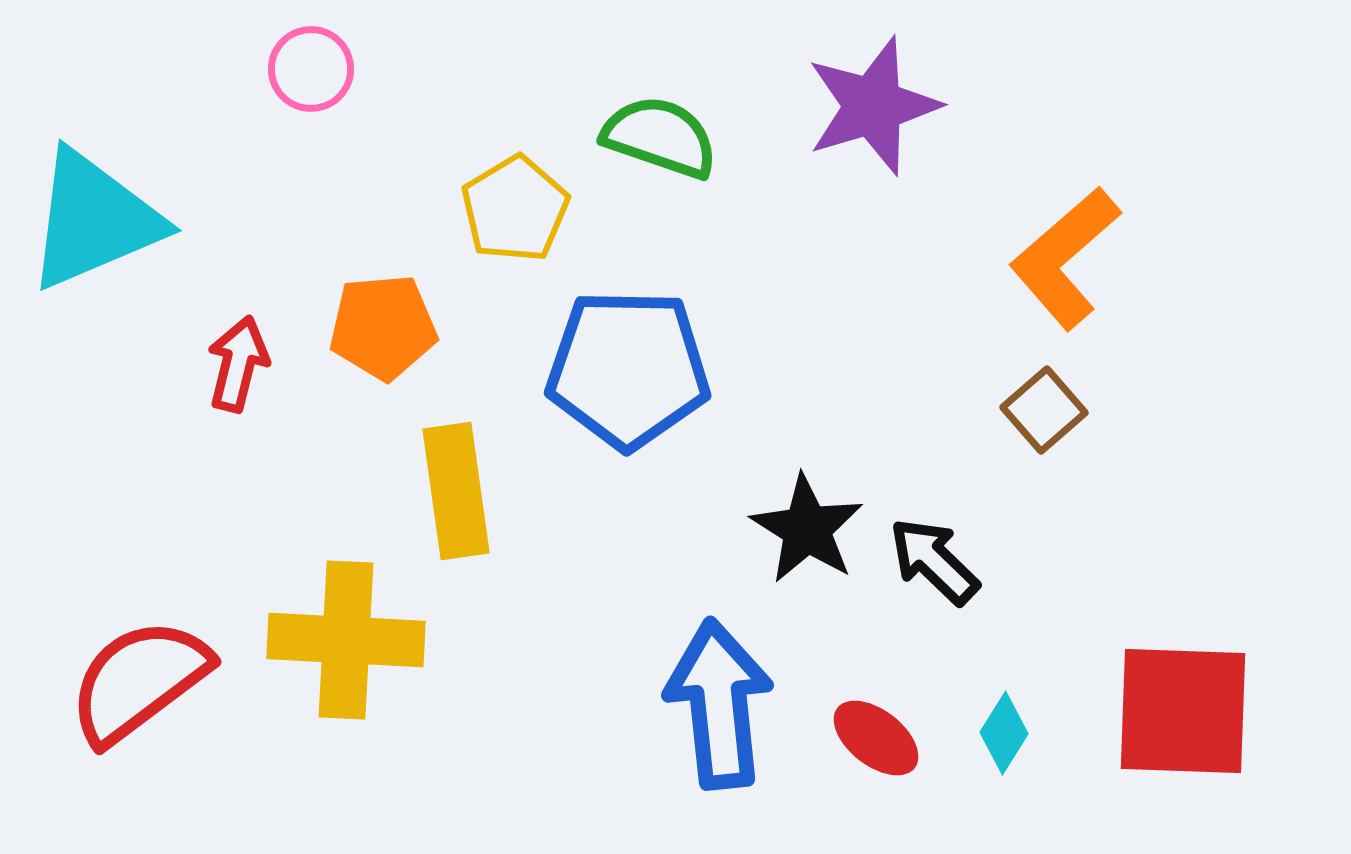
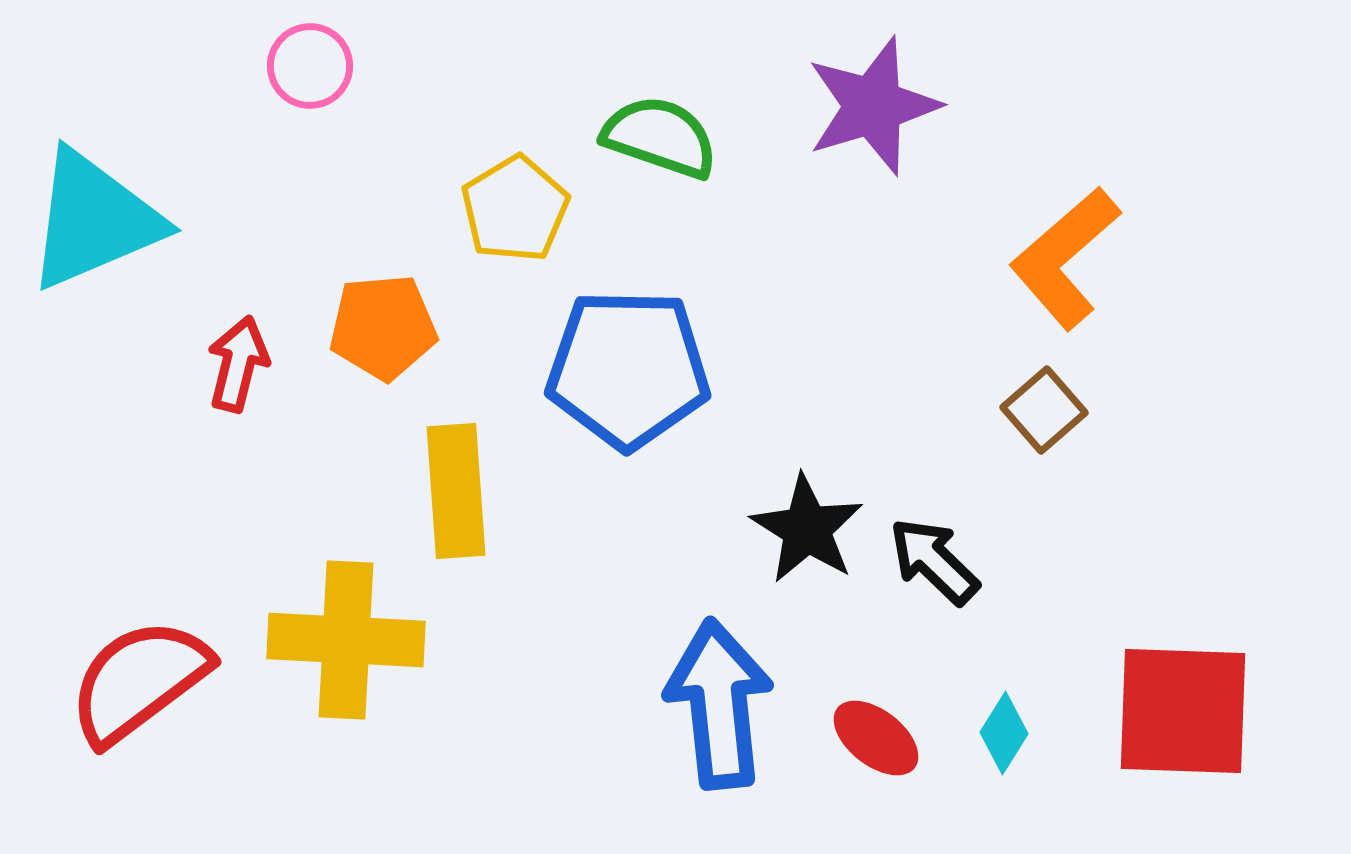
pink circle: moved 1 px left, 3 px up
yellow rectangle: rotated 4 degrees clockwise
